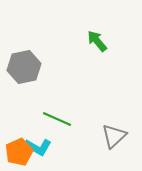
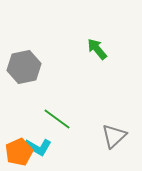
green arrow: moved 8 px down
green line: rotated 12 degrees clockwise
